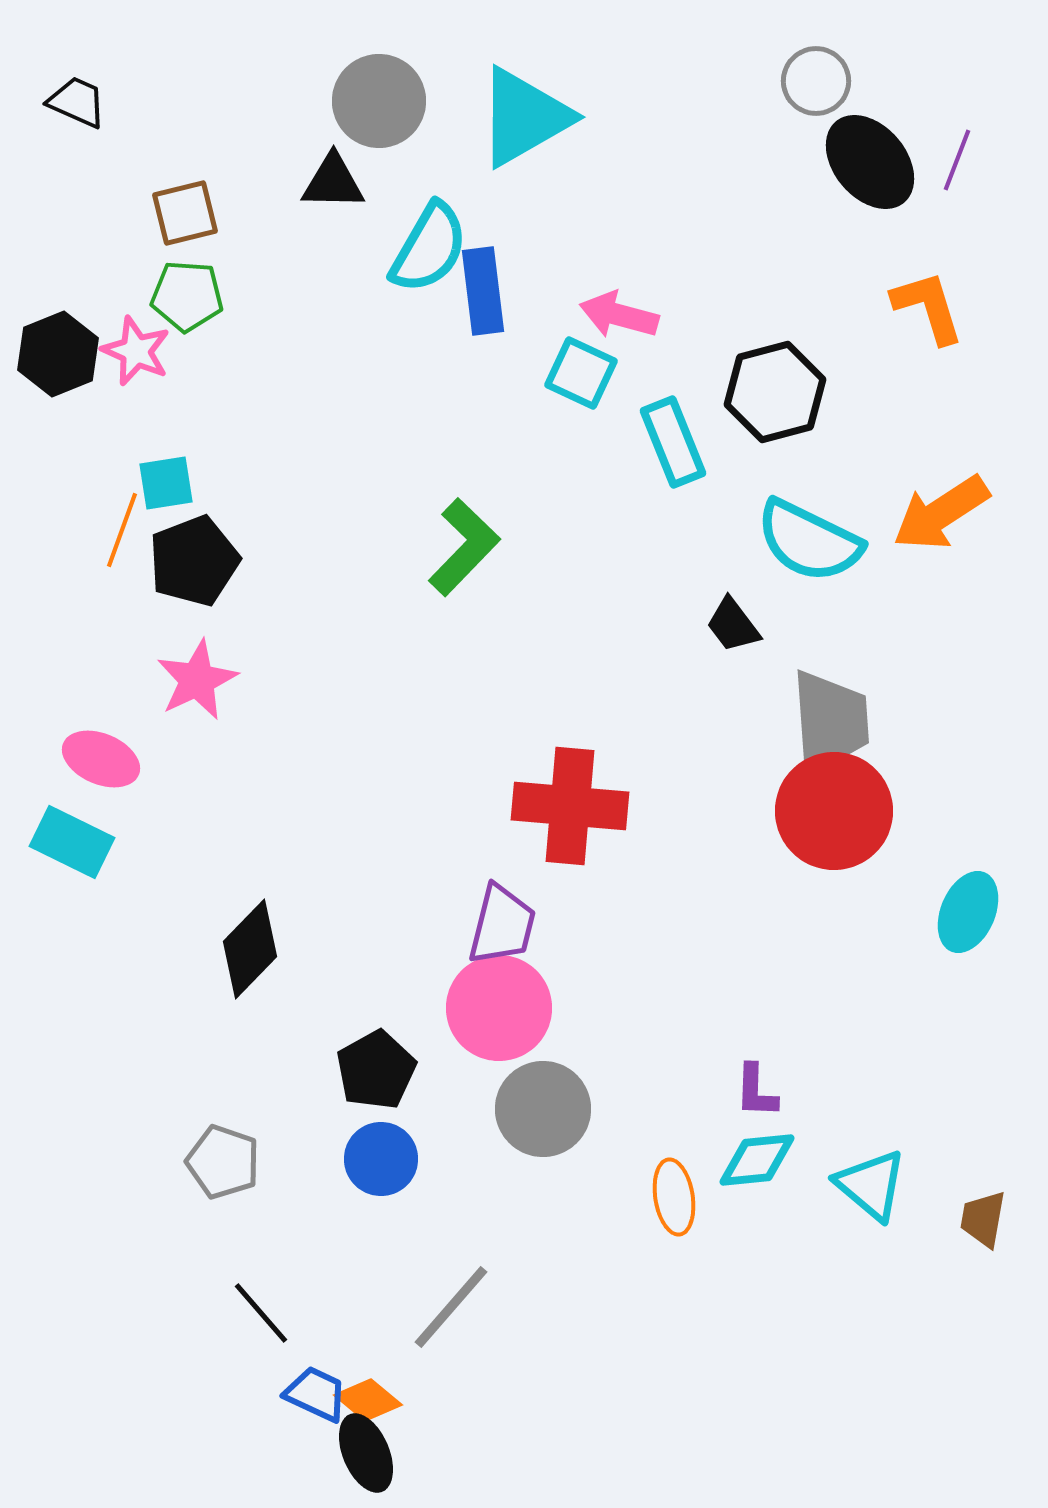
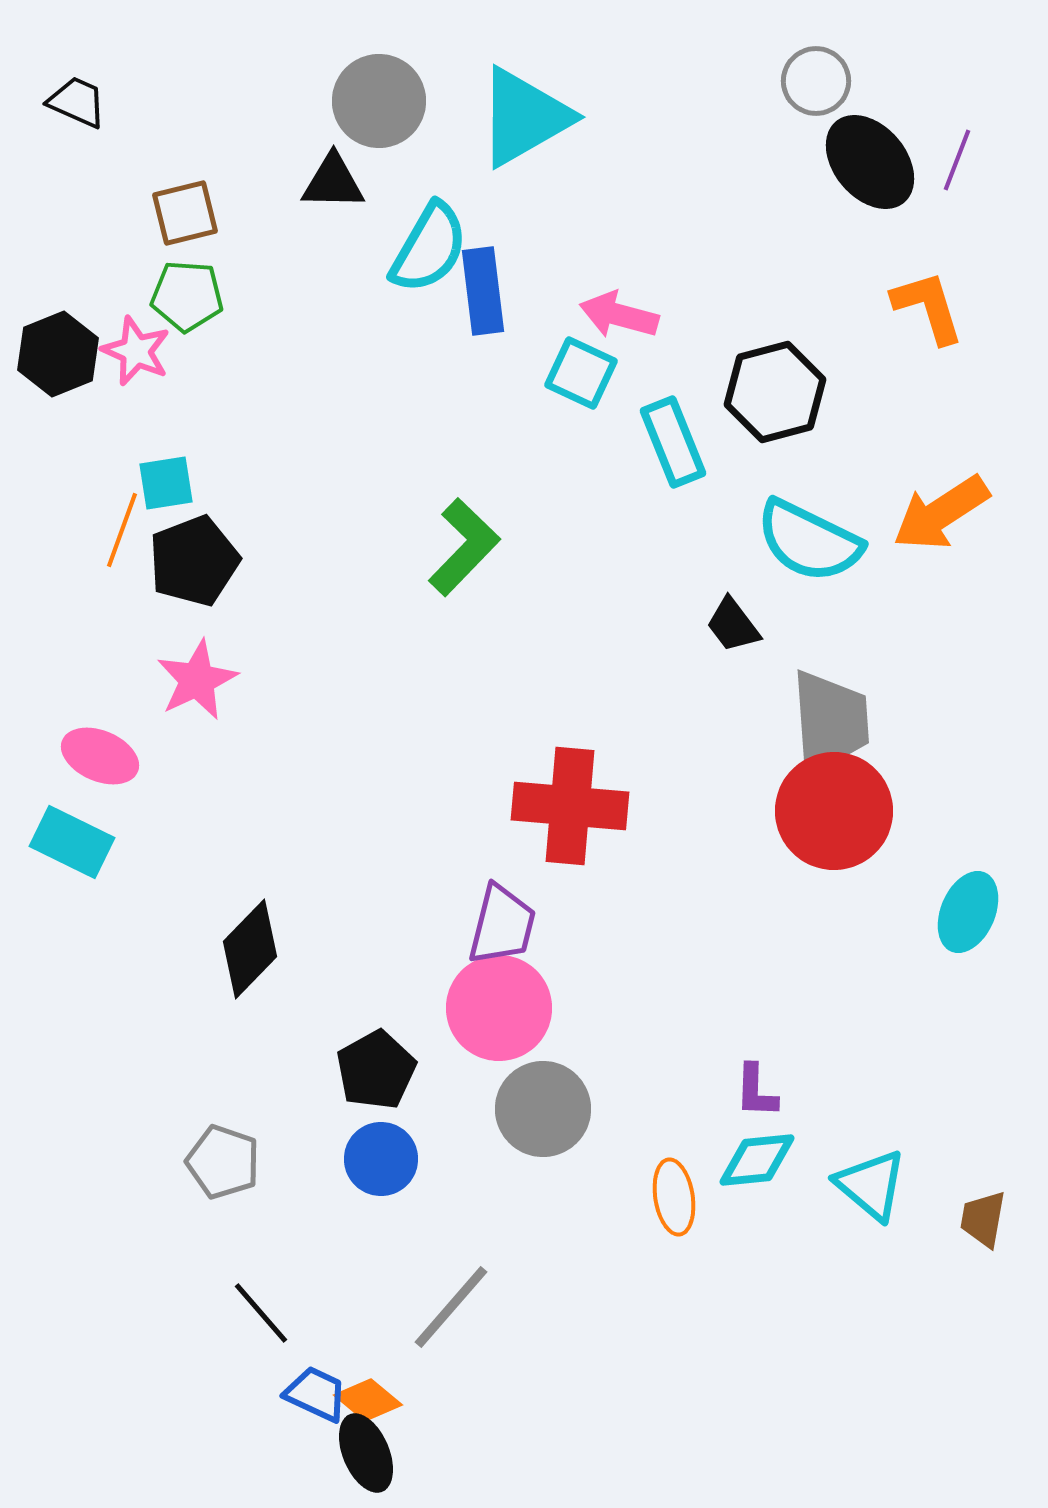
pink ellipse at (101, 759): moved 1 px left, 3 px up
